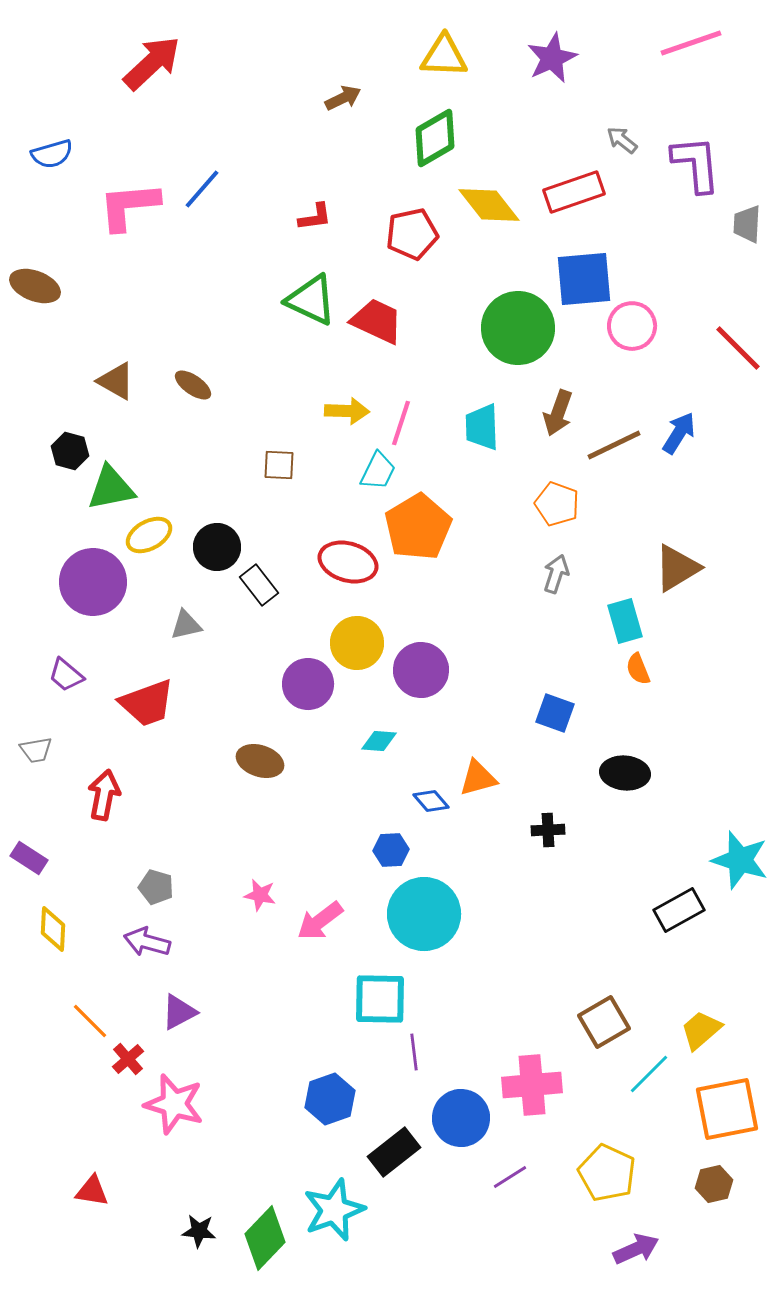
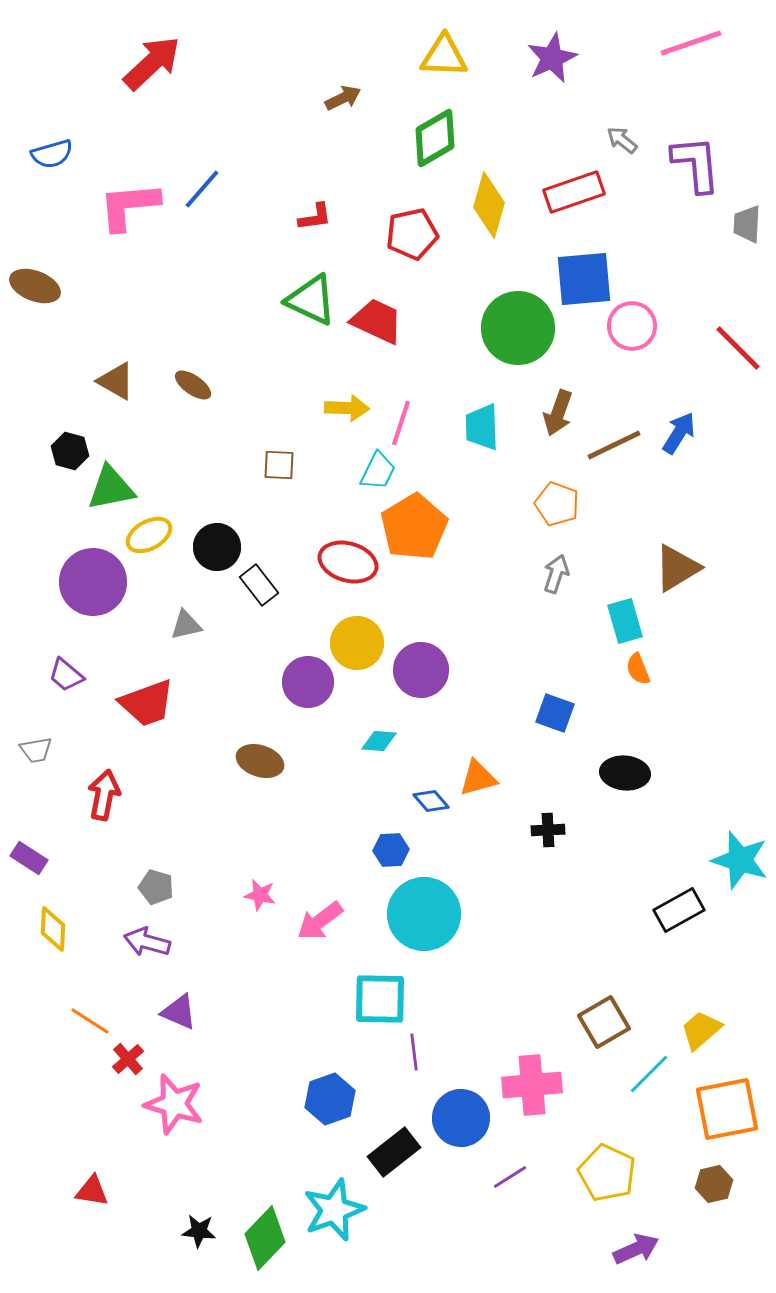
yellow diamond at (489, 205): rotated 54 degrees clockwise
yellow arrow at (347, 411): moved 3 px up
orange pentagon at (418, 527): moved 4 px left
purple circle at (308, 684): moved 2 px up
purple triangle at (179, 1012): rotated 51 degrees clockwise
orange line at (90, 1021): rotated 12 degrees counterclockwise
